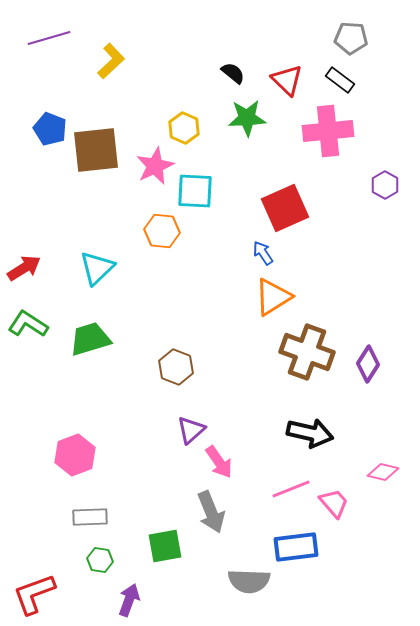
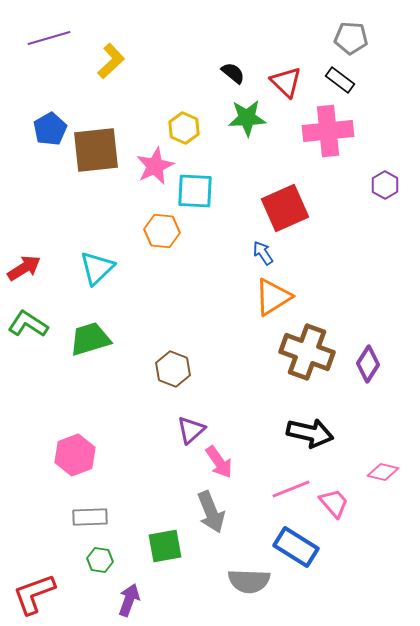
red triangle: moved 1 px left, 2 px down
blue pentagon: rotated 20 degrees clockwise
brown hexagon: moved 3 px left, 2 px down
blue rectangle: rotated 39 degrees clockwise
